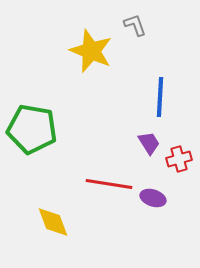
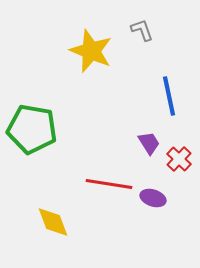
gray L-shape: moved 7 px right, 5 px down
blue line: moved 9 px right, 1 px up; rotated 15 degrees counterclockwise
red cross: rotated 30 degrees counterclockwise
